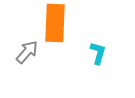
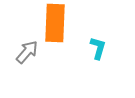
cyan L-shape: moved 5 px up
